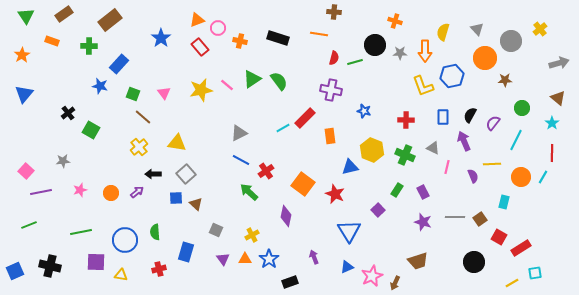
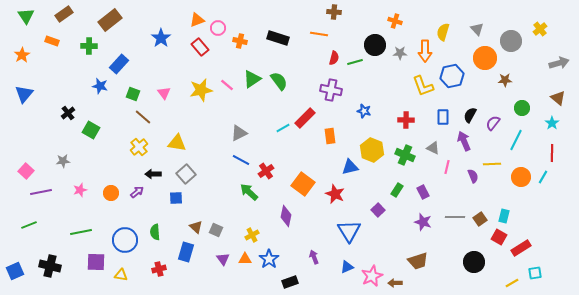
cyan rectangle at (504, 202): moved 14 px down
brown triangle at (196, 204): moved 23 px down
brown arrow at (395, 283): rotated 64 degrees clockwise
